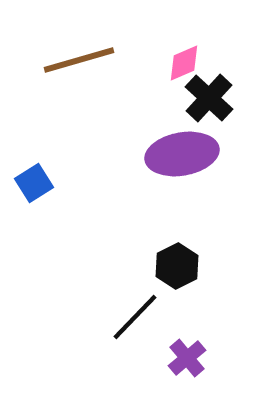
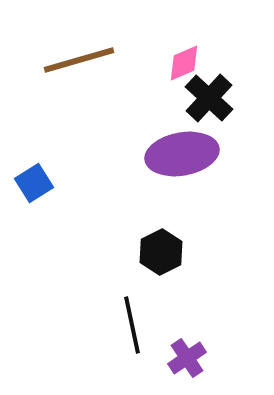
black hexagon: moved 16 px left, 14 px up
black line: moved 3 px left, 8 px down; rotated 56 degrees counterclockwise
purple cross: rotated 6 degrees clockwise
